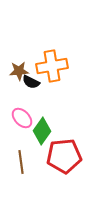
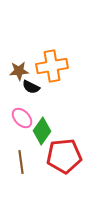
black semicircle: moved 5 px down
